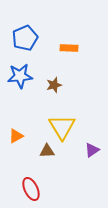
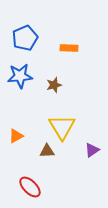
red ellipse: moved 1 px left, 2 px up; rotated 20 degrees counterclockwise
